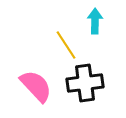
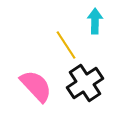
black cross: rotated 27 degrees counterclockwise
